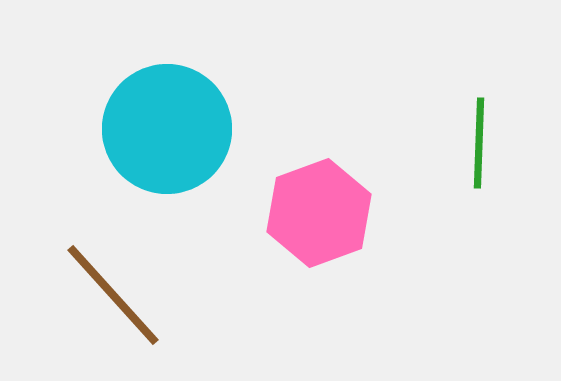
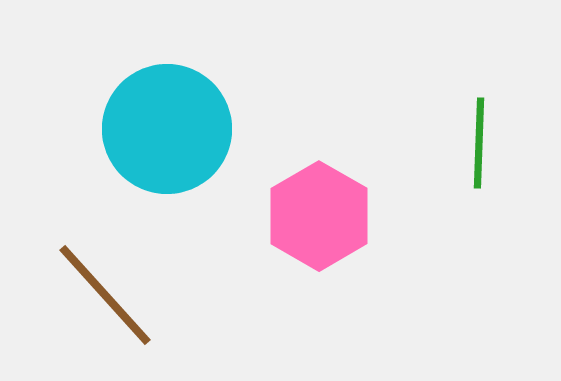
pink hexagon: moved 3 px down; rotated 10 degrees counterclockwise
brown line: moved 8 px left
